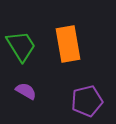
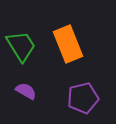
orange rectangle: rotated 12 degrees counterclockwise
purple pentagon: moved 4 px left, 3 px up
